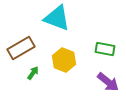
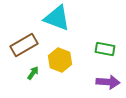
brown rectangle: moved 3 px right, 3 px up
yellow hexagon: moved 4 px left
purple arrow: rotated 35 degrees counterclockwise
